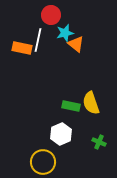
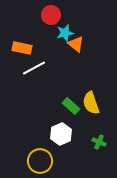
white line: moved 4 px left, 28 px down; rotated 50 degrees clockwise
green rectangle: rotated 30 degrees clockwise
yellow circle: moved 3 px left, 1 px up
